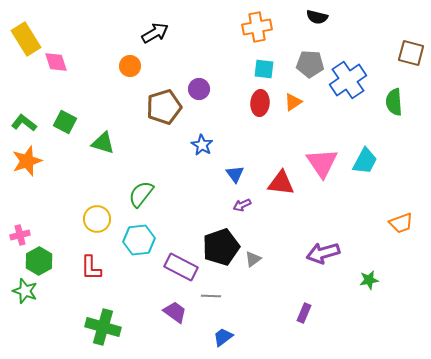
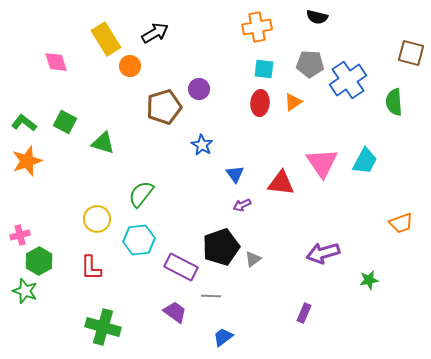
yellow rectangle at (26, 39): moved 80 px right
